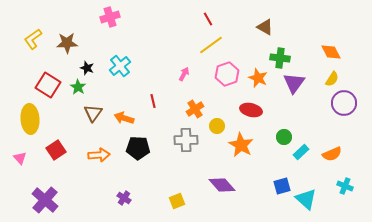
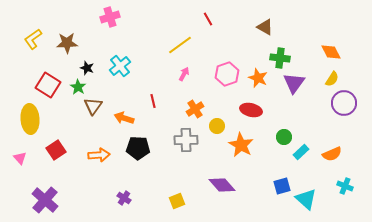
yellow line at (211, 45): moved 31 px left
brown triangle at (93, 113): moved 7 px up
